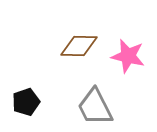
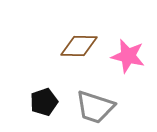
black pentagon: moved 18 px right
gray trapezoid: rotated 45 degrees counterclockwise
